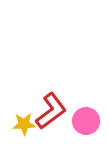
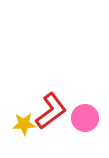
pink circle: moved 1 px left, 3 px up
